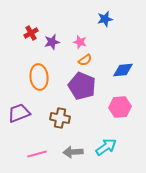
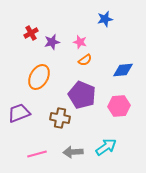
orange ellipse: rotated 35 degrees clockwise
purple pentagon: moved 9 px down
pink hexagon: moved 1 px left, 1 px up
